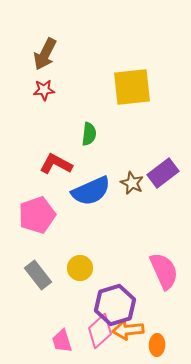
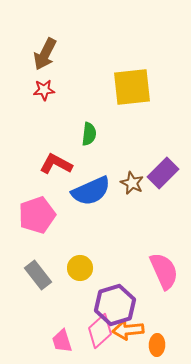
purple rectangle: rotated 8 degrees counterclockwise
